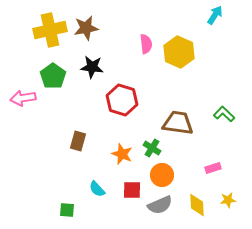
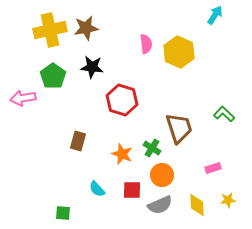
brown trapezoid: moved 1 px right, 5 px down; rotated 64 degrees clockwise
green square: moved 4 px left, 3 px down
